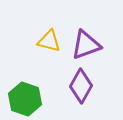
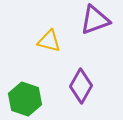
purple triangle: moved 9 px right, 25 px up
